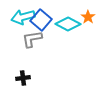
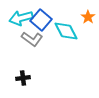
cyan arrow: moved 2 px left, 1 px down
cyan diamond: moved 2 px left, 7 px down; rotated 35 degrees clockwise
gray L-shape: rotated 135 degrees counterclockwise
